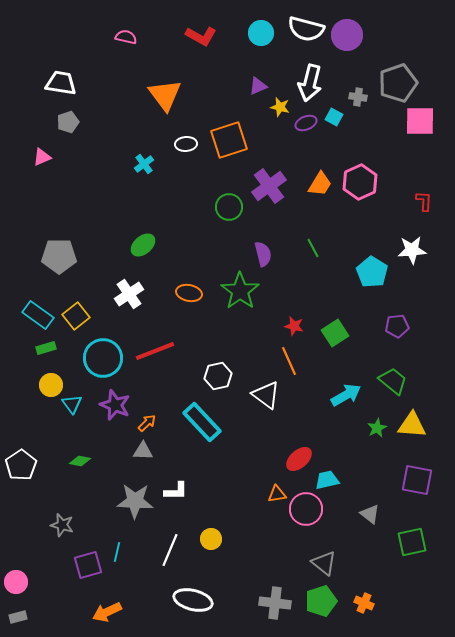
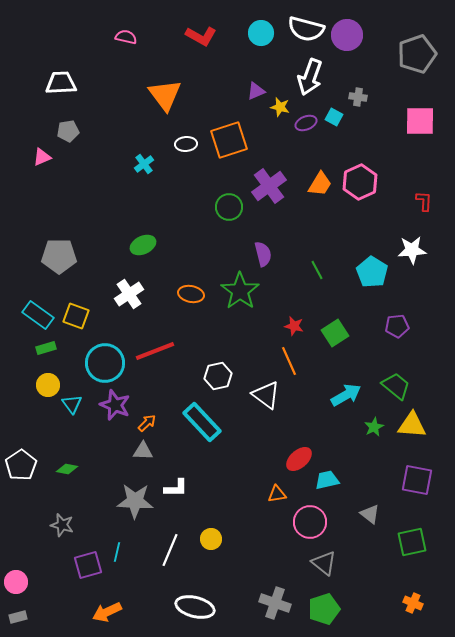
white trapezoid at (61, 83): rotated 12 degrees counterclockwise
white arrow at (310, 83): moved 6 px up; rotated 6 degrees clockwise
gray pentagon at (398, 83): moved 19 px right, 29 px up
purple triangle at (258, 86): moved 2 px left, 5 px down
gray pentagon at (68, 122): moved 9 px down; rotated 10 degrees clockwise
green ellipse at (143, 245): rotated 15 degrees clockwise
green line at (313, 248): moved 4 px right, 22 px down
orange ellipse at (189, 293): moved 2 px right, 1 px down
yellow square at (76, 316): rotated 32 degrees counterclockwise
cyan circle at (103, 358): moved 2 px right, 5 px down
green trapezoid at (393, 381): moved 3 px right, 5 px down
yellow circle at (51, 385): moved 3 px left
green star at (377, 428): moved 3 px left, 1 px up
green diamond at (80, 461): moved 13 px left, 8 px down
white L-shape at (176, 491): moved 3 px up
pink circle at (306, 509): moved 4 px right, 13 px down
white ellipse at (193, 600): moved 2 px right, 7 px down
green pentagon at (321, 601): moved 3 px right, 8 px down
gray cross at (275, 603): rotated 12 degrees clockwise
orange cross at (364, 603): moved 49 px right
